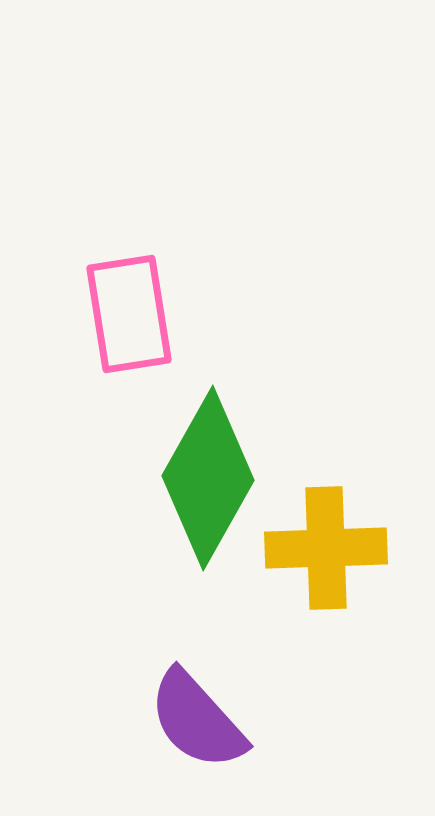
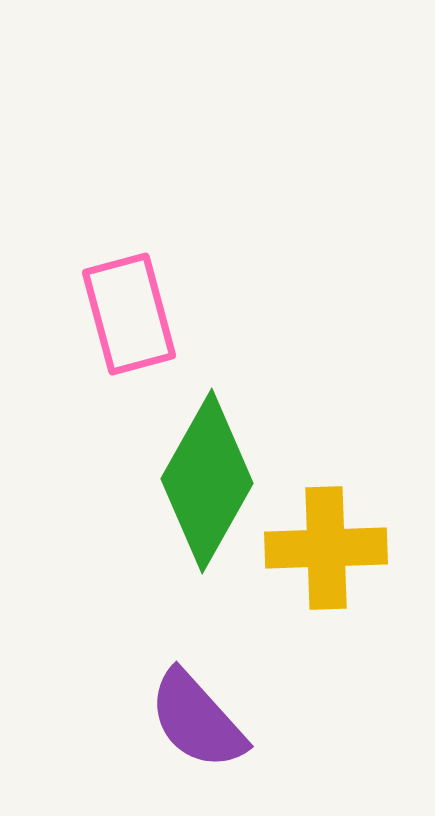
pink rectangle: rotated 6 degrees counterclockwise
green diamond: moved 1 px left, 3 px down
